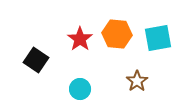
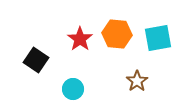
cyan circle: moved 7 px left
